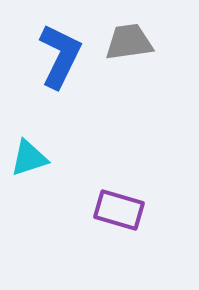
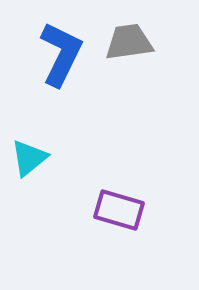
blue L-shape: moved 1 px right, 2 px up
cyan triangle: rotated 21 degrees counterclockwise
